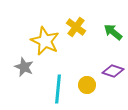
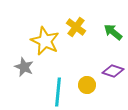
cyan line: moved 3 px down
